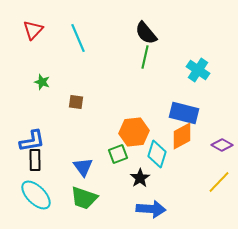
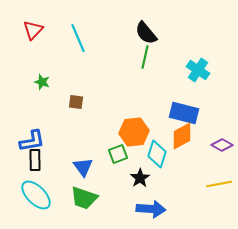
yellow line: moved 2 px down; rotated 35 degrees clockwise
